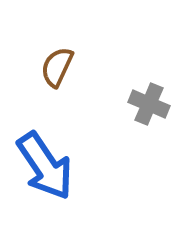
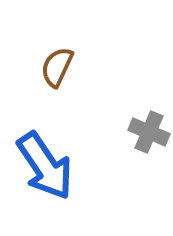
gray cross: moved 28 px down
